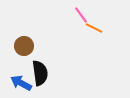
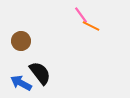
orange line: moved 3 px left, 2 px up
brown circle: moved 3 px left, 5 px up
black semicircle: rotated 30 degrees counterclockwise
